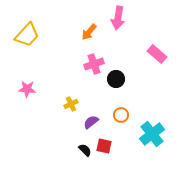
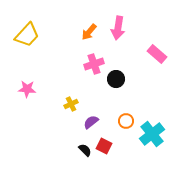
pink arrow: moved 10 px down
orange circle: moved 5 px right, 6 px down
red square: rotated 14 degrees clockwise
